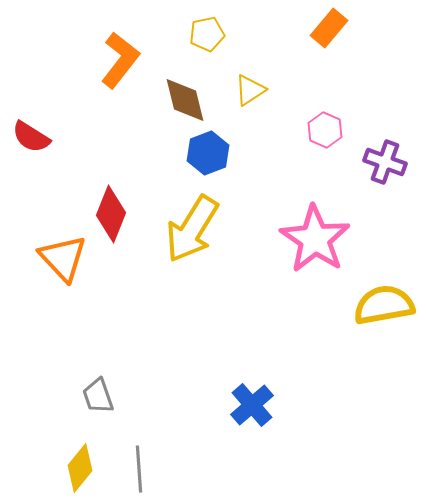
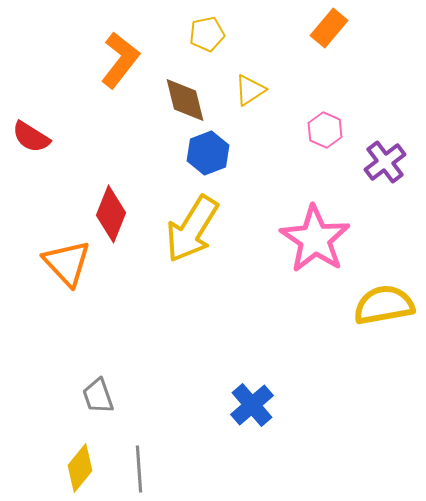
purple cross: rotated 33 degrees clockwise
orange triangle: moved 4 px right, 5 px down
